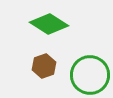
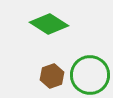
brown hexagon: moved 8 px right, 10 px down
